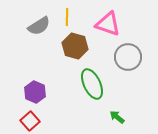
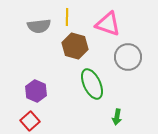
gray semicircle: rotated 25 degrees clockwise
purple hexagon: moved 1 px right, 1 px up
green arrow: rotated 119 degrees counterclockwise
